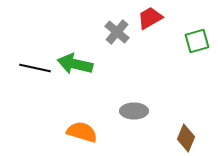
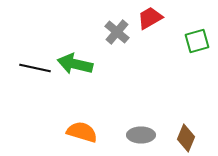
gray ellipse: moved 7 px right, 24 px down
